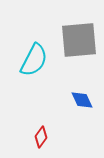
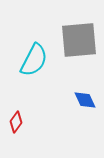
blue diamond: moved 3 px right
red diamond: moved 25 px left, 15 px up
